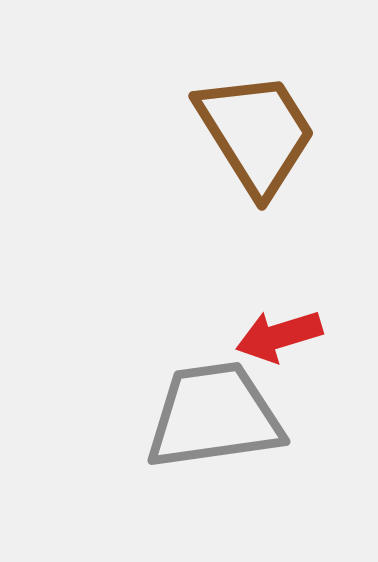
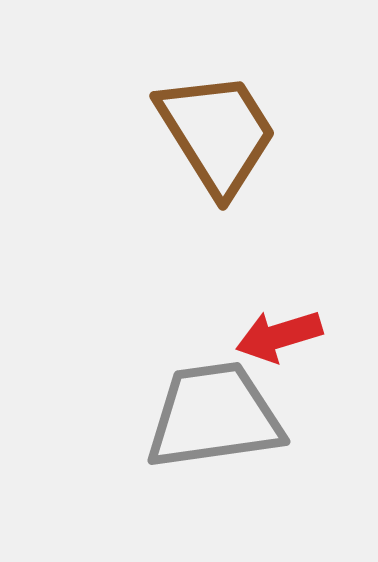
brown trapezoid: moved 39 px left
